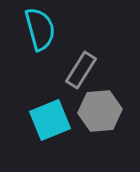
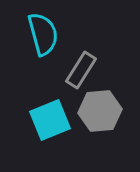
cyan semicircle: moved 3 px right, 5 px down
